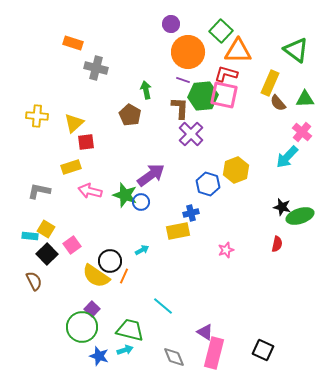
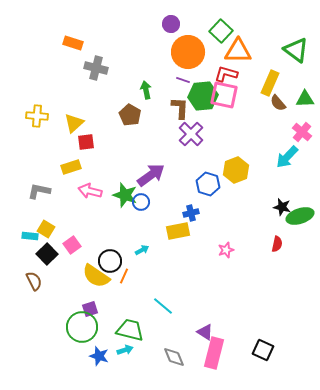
purple square at (92, 309): moved 2 px left; rotated 28 degrees clockwise
